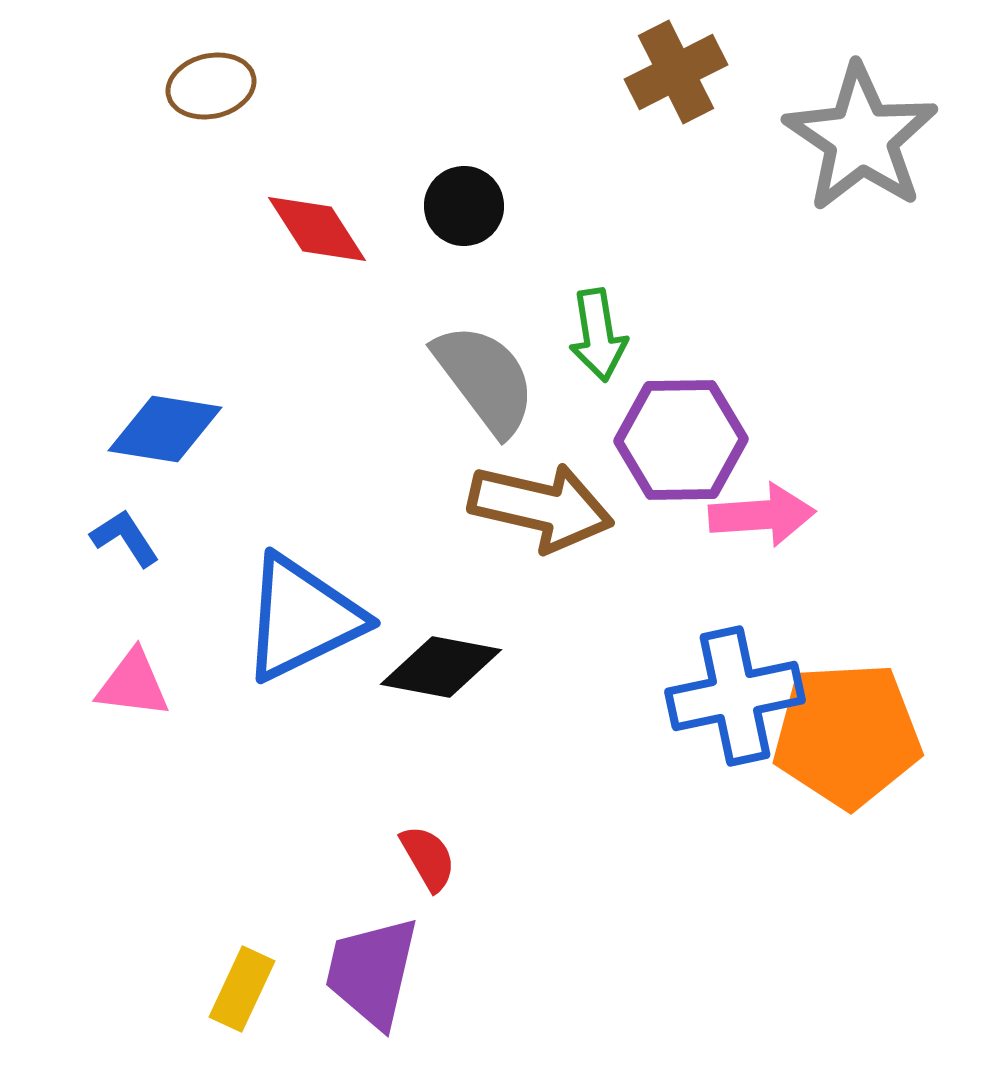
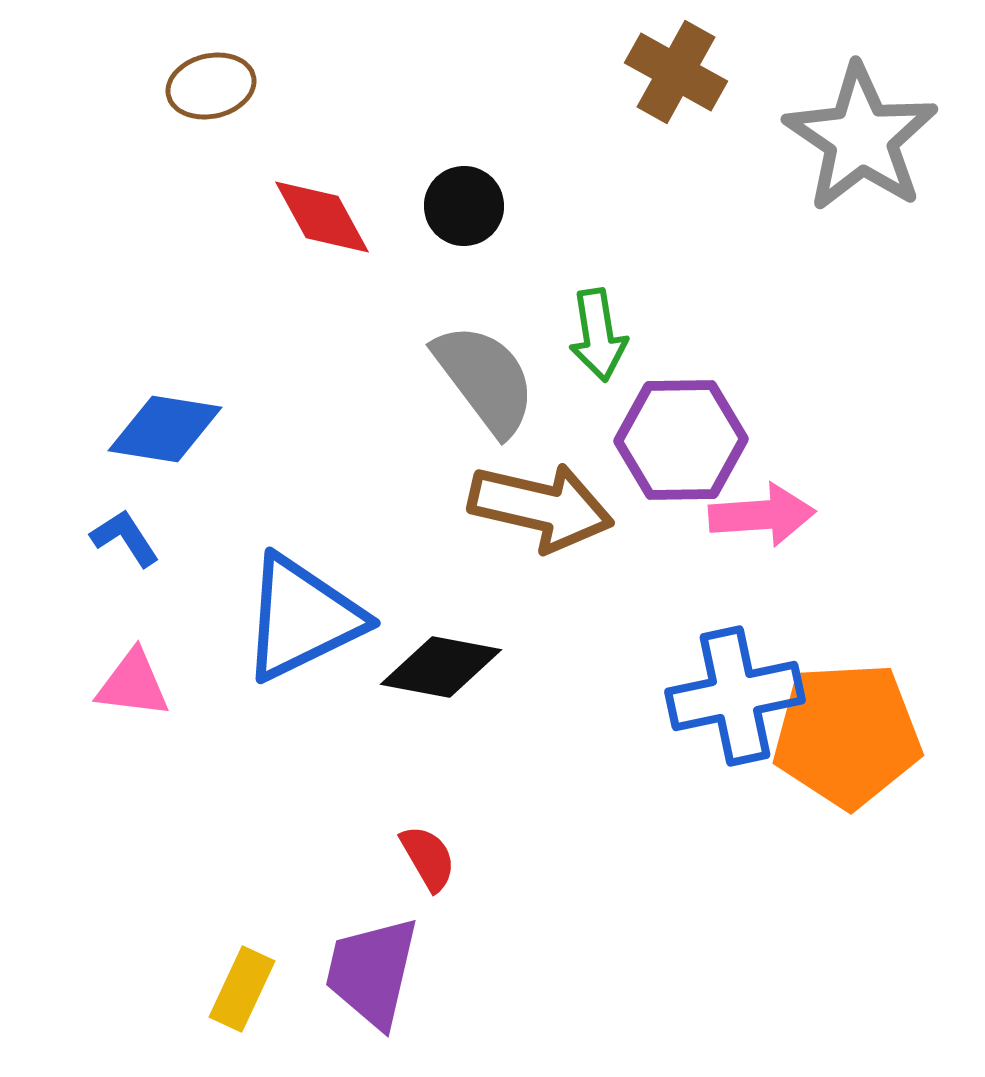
brown cross: rotated 34 degrees counterclockwise
red diamond: moved 5 px right, 12 px up; rotated 4 degrees clockwise
